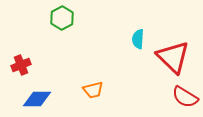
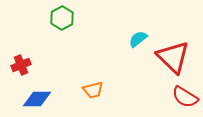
cyan semicircle: rotated 48 degrees clockwise
